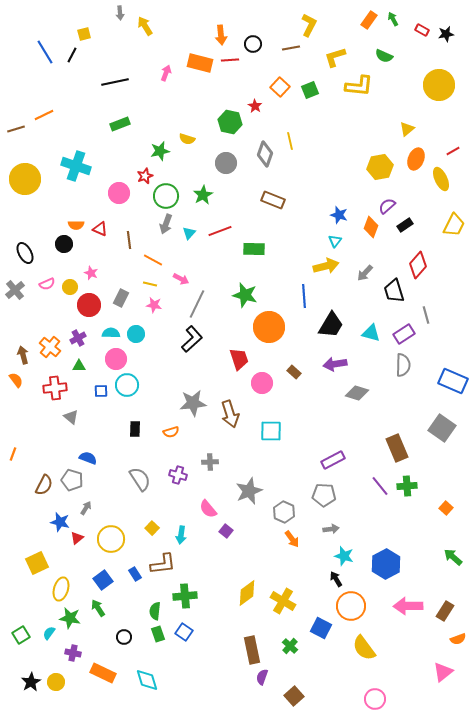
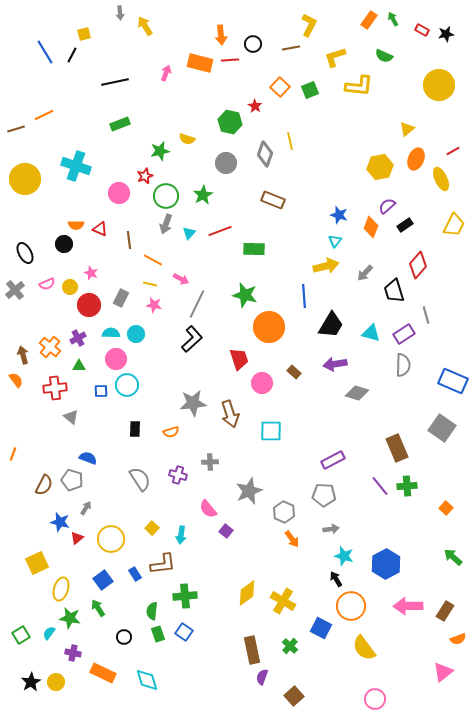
green semicircle at (155, 611): moved 3 px left
